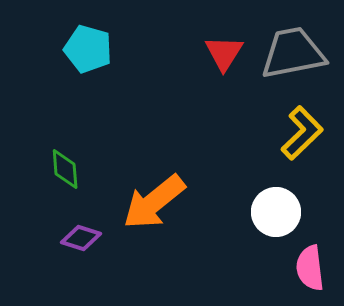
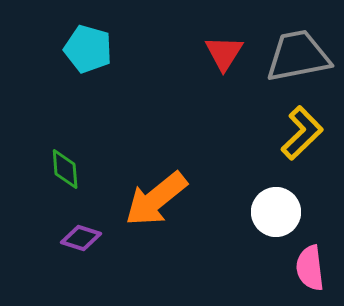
gray trapezoid: moved 5 px right, 3 px down
orange arrow: moved 2 px right, 3 px up
